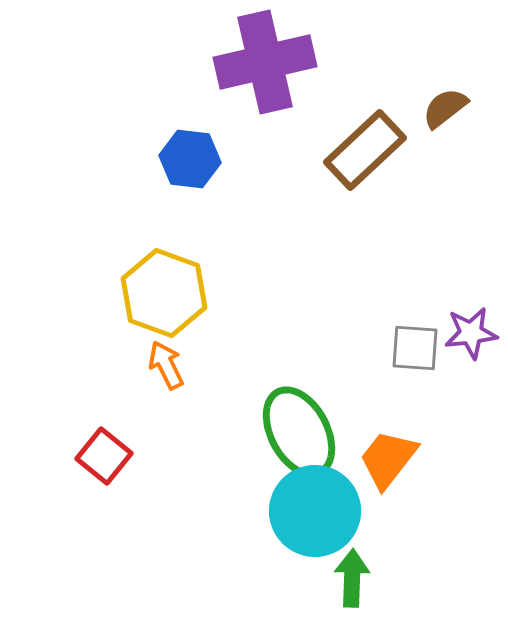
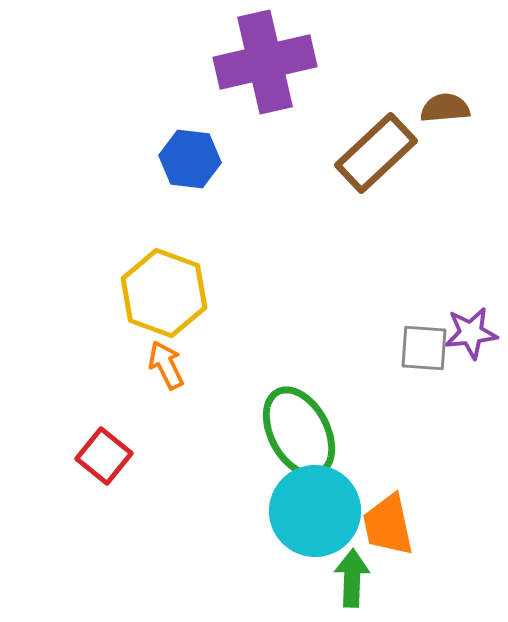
brown semicircle: rotated 33 degrees clockwise
brown rectangle: moved 11 px right, 3 px down
gray square: moved 9 px right
orange trapezoid: moved 66 px down; rotated 50 degrees counterclockwise
